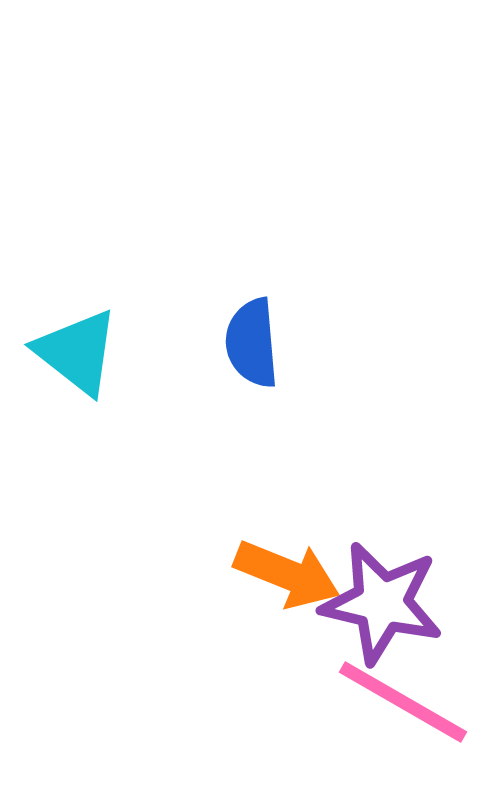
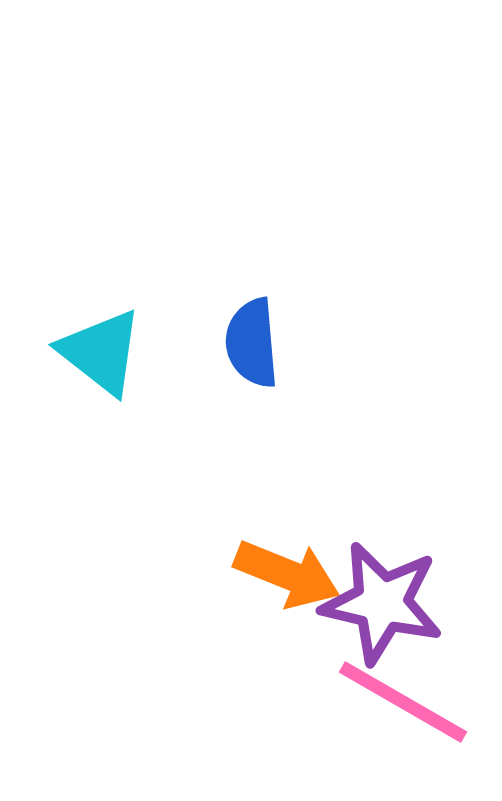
cyan triangle: moved 24 px right
